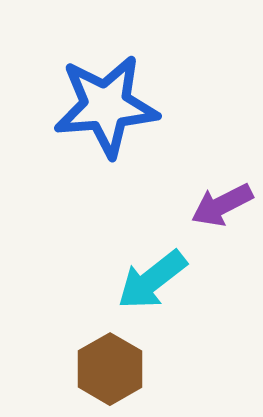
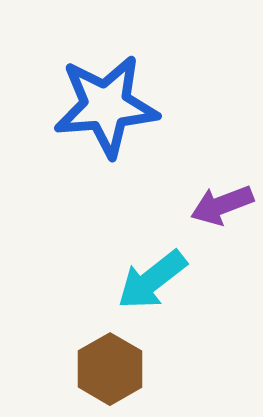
purple arrow: rotated 6 degrees clockwise
